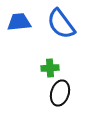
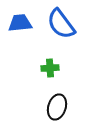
blue trapezoid: moved 1 px right, 1 px down
black ellipse: moved 3 px left, 14 px down
